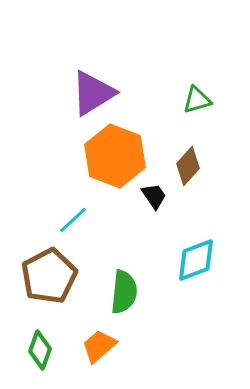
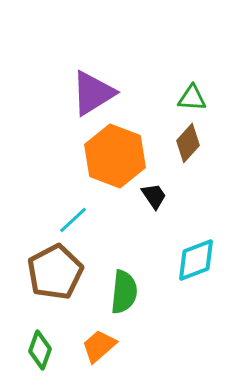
green triangle: moved 5 px left, 2 px up; rotated 20 degrees clockwise
brown diamond: moved 23 px up
brown pentagon: moved 6 px right, 4 px up
